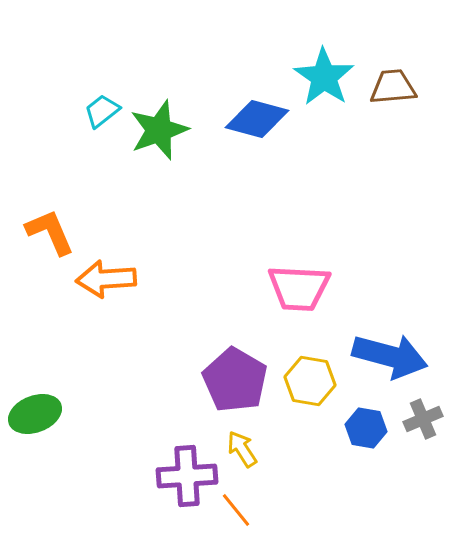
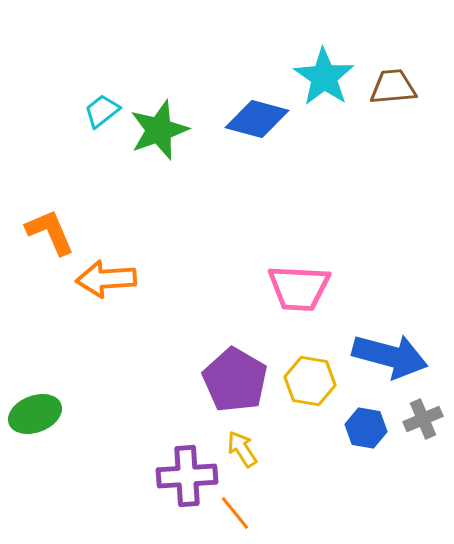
orange line: moved 1 px left, 3 px down
